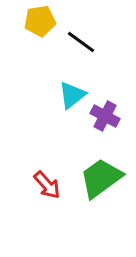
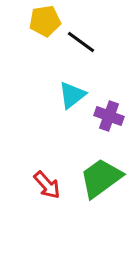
yellow pentagon: moved 5 px right
purple cross: moved 4 px right; rotated 8 degrees counterclockwise
